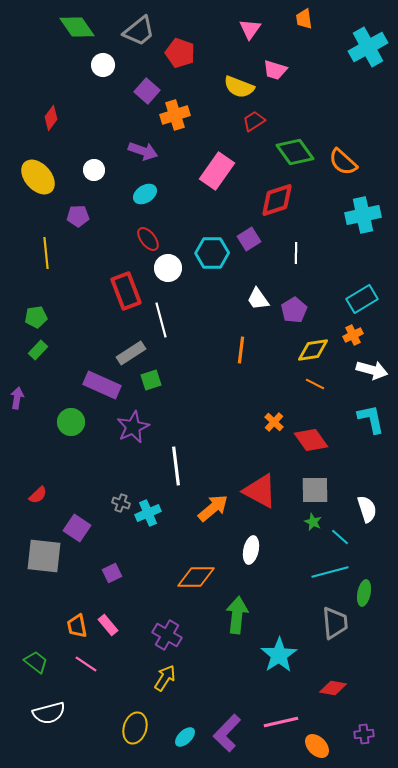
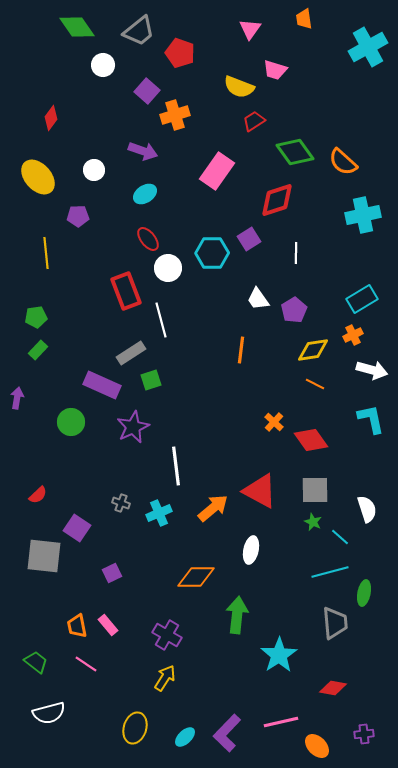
cyan cross at (148, 513): moved 11 px right
